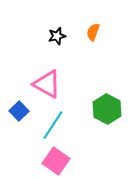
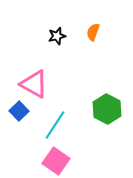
pink triangle: moved 13 px left
cyan line: moved 2 px right
